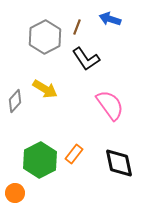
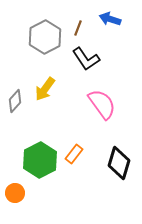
brown line: moved 1 px right, 1 px down
yellow arrow: rotated 95 degrees clockwise
pink semicircle: moved 8 px left, 1 px up
black diamond: rotated 28 degrees clockwise
